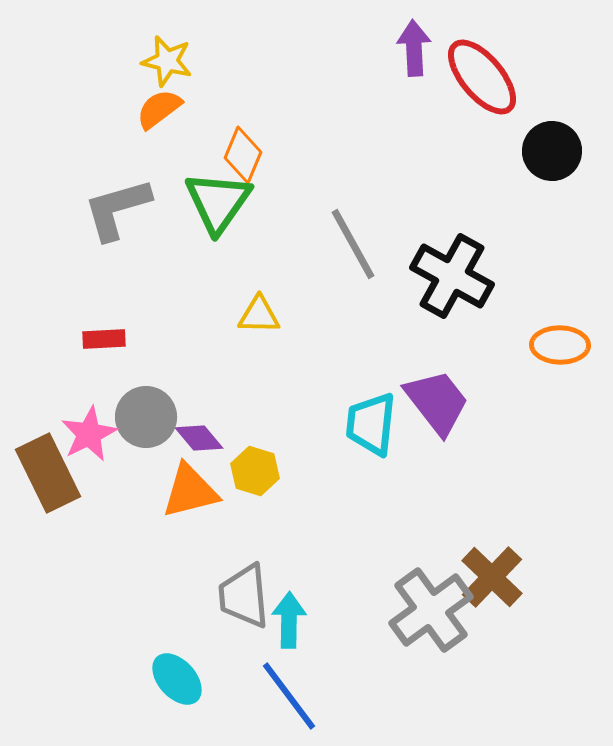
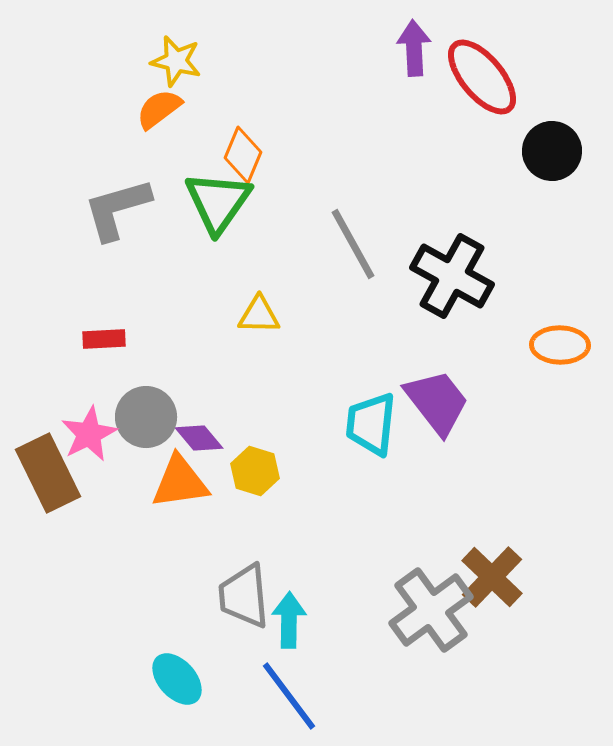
yellow star: moved 9 px right
orange triangle: moved 10 px left, 9 px up; rotated 6 degrees clockwise
